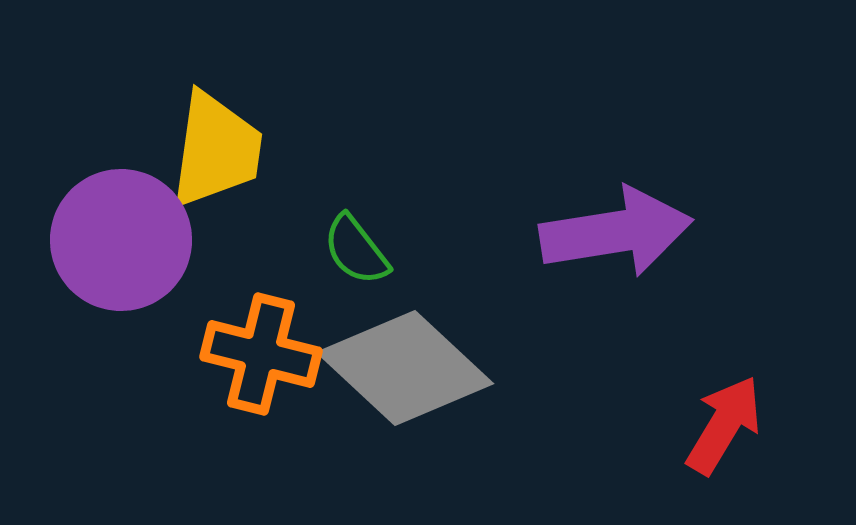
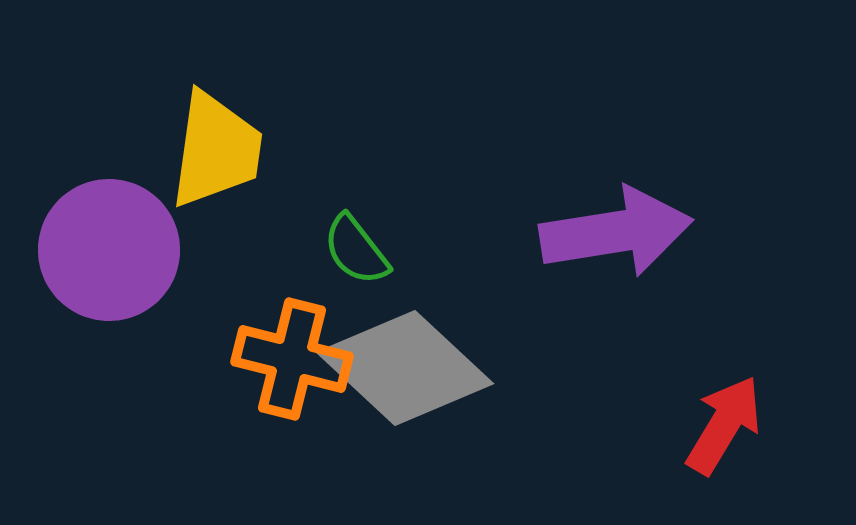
purple circle: moved 12 px left, 10 px down
orange cross: moved 31 px right, 5 px down
